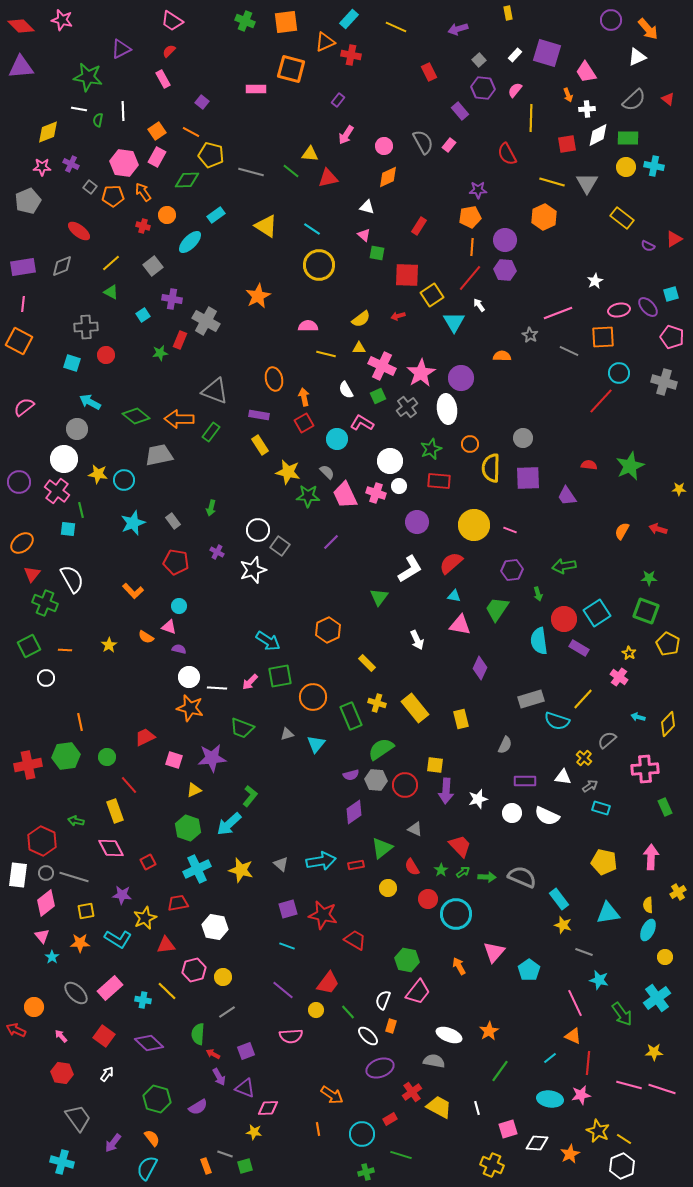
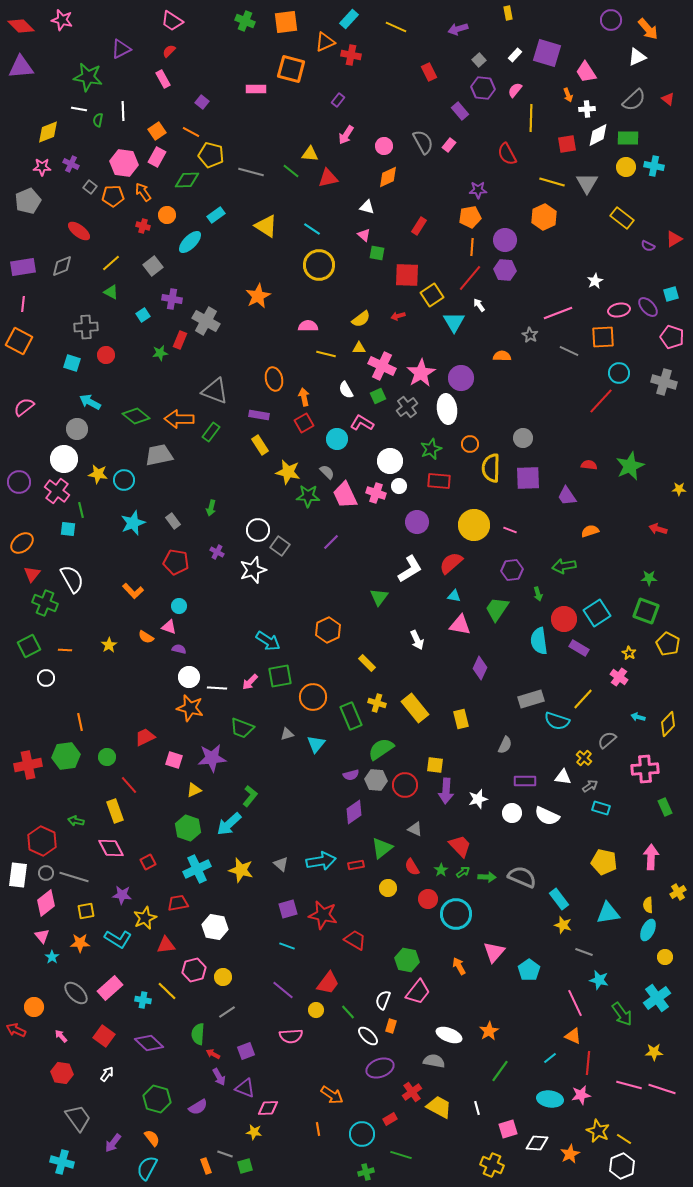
orange semicircle at (622, 531): moved 32 px left; rotated 42 degrees clockwise
